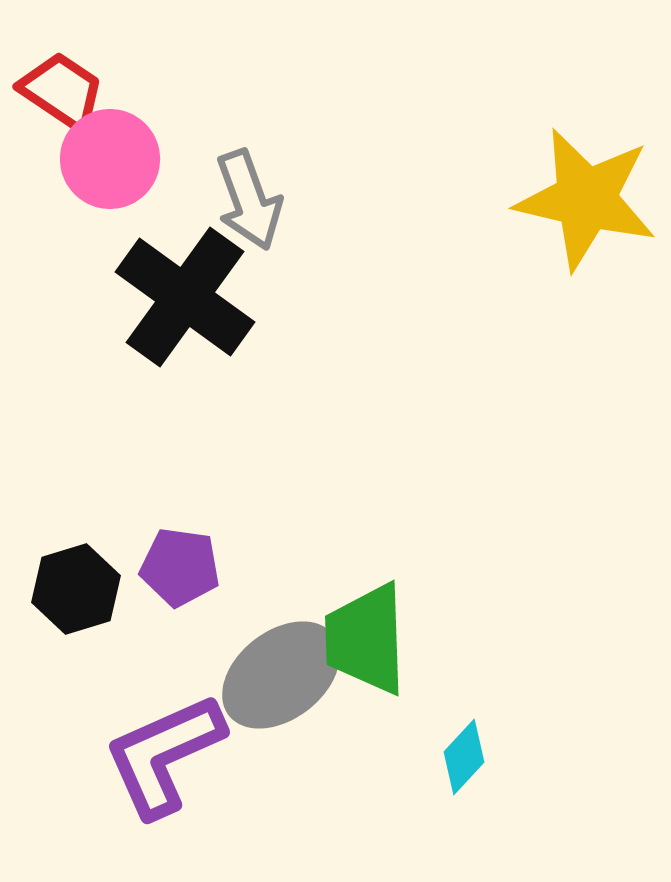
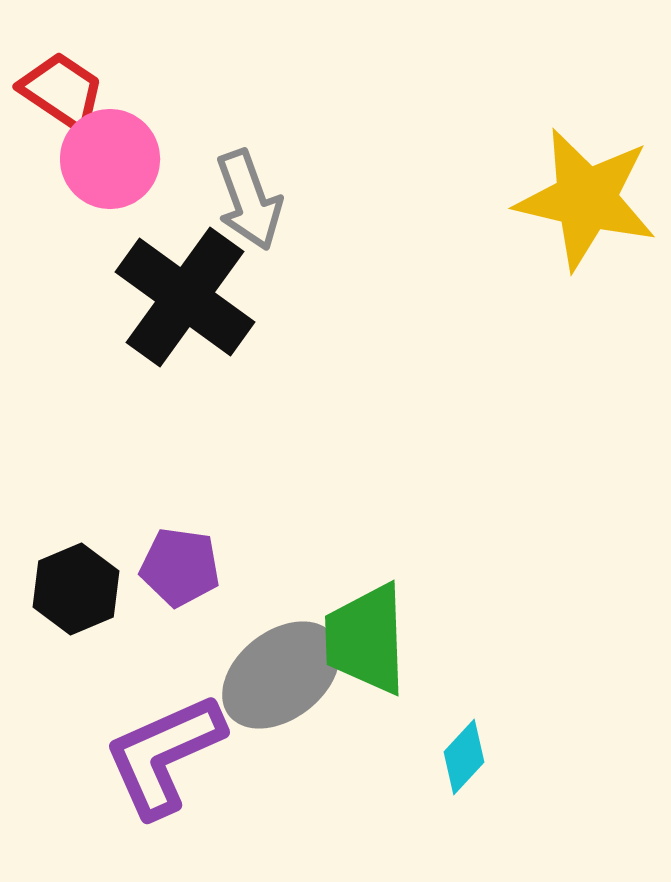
black hexagon: rotated 6 degrees counterclockwise
